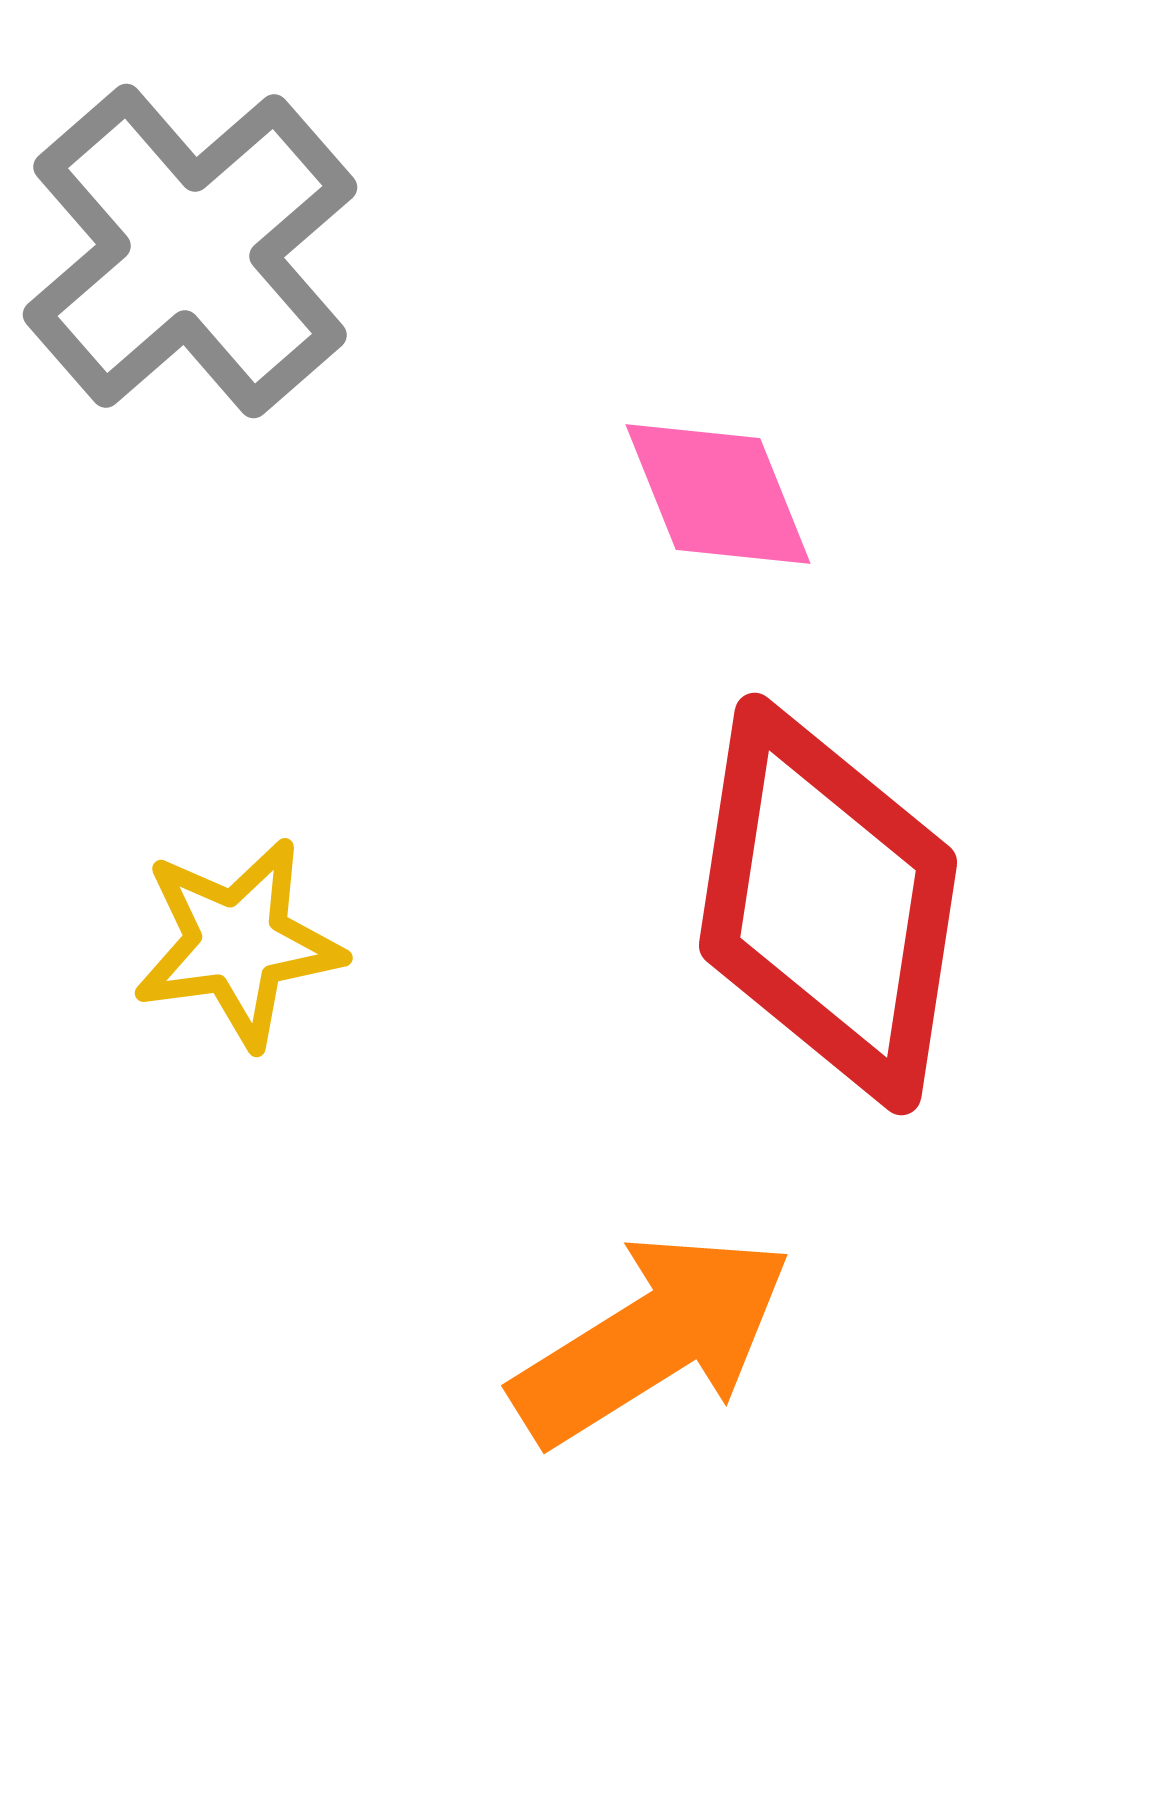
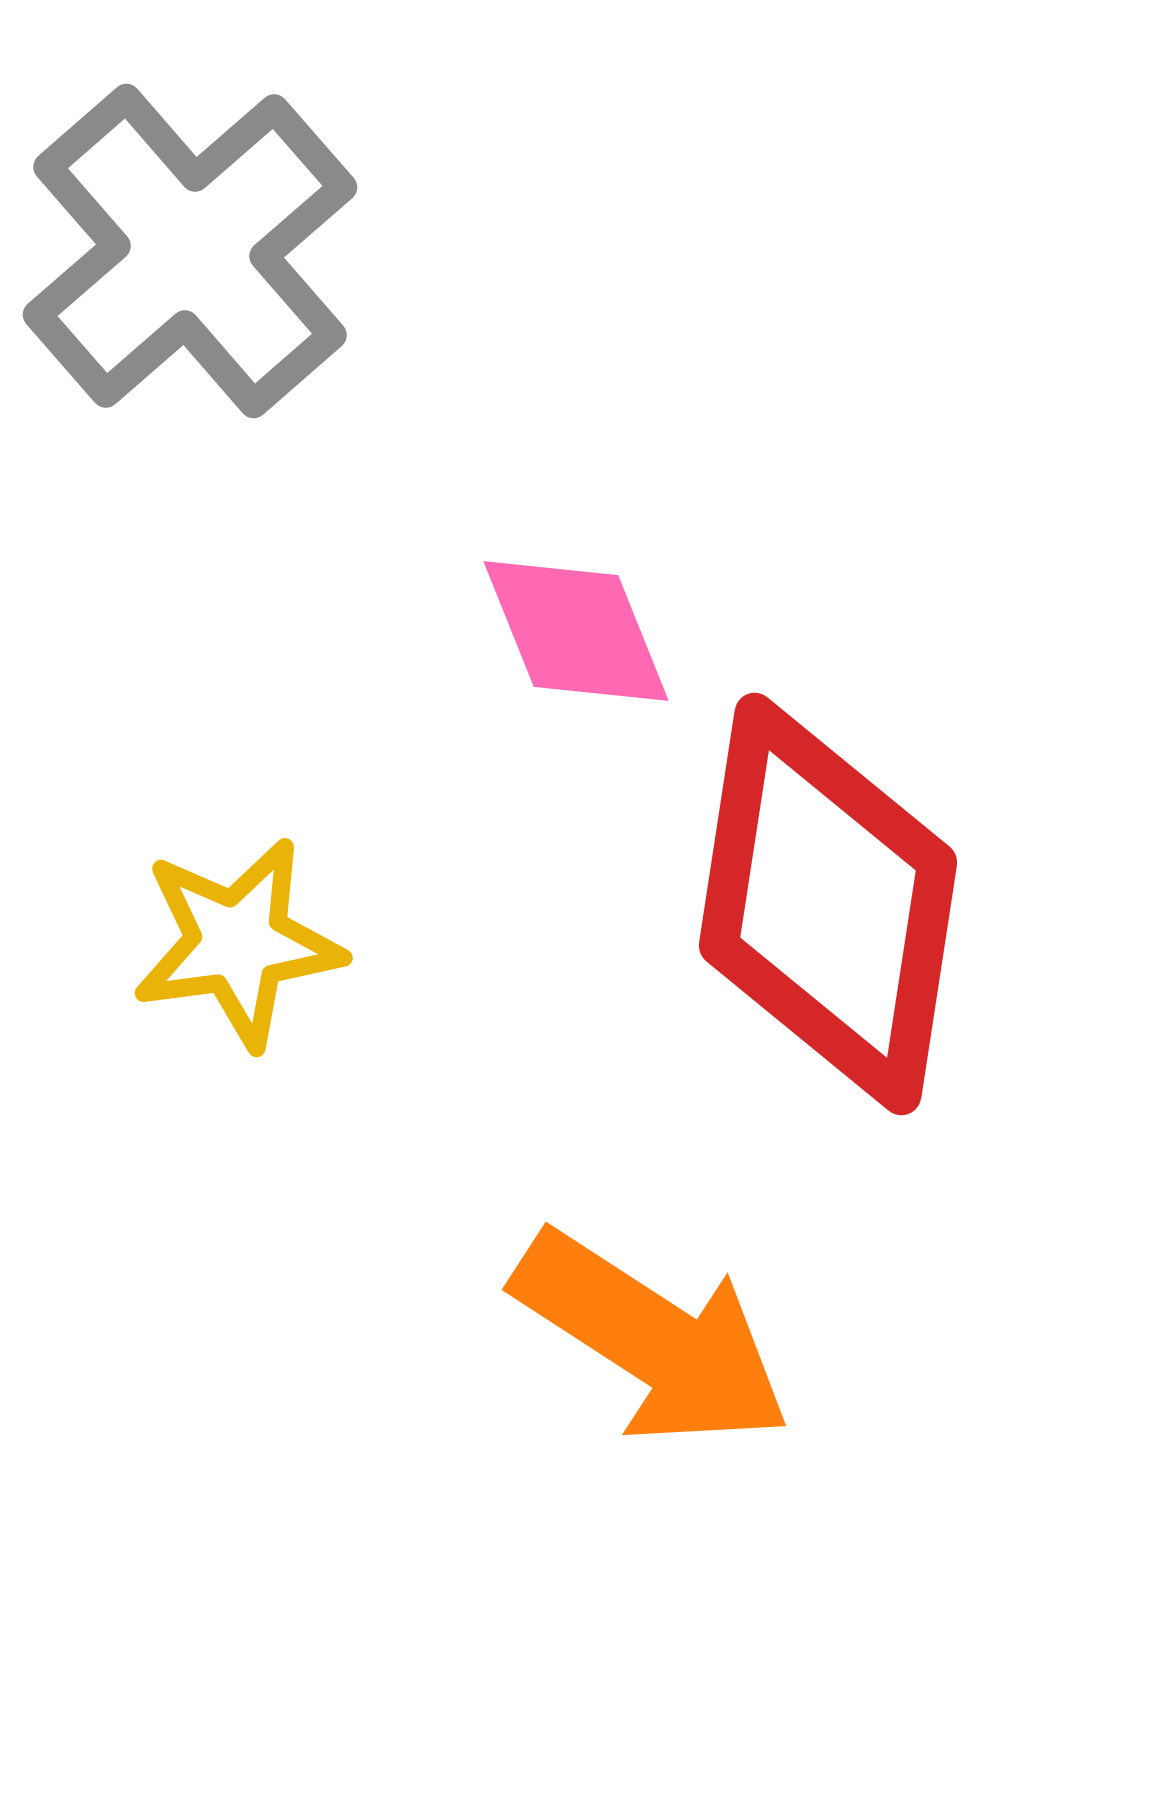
pink diamond: moved 142 px left, 137 px down
orange arrow: rotated 65 degrees clockwise
